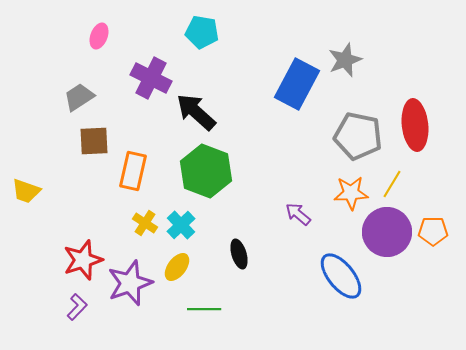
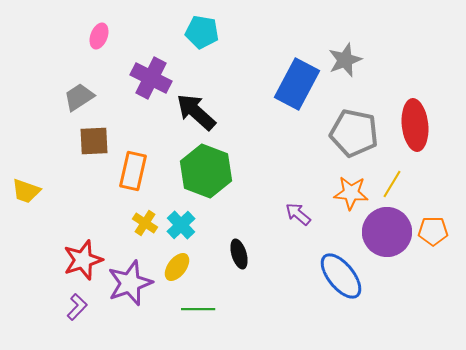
gray pentagon: moved 4 px left, 3 px up
orange star: rotated 8 degrees clockwise
green line: moved 6 px left
